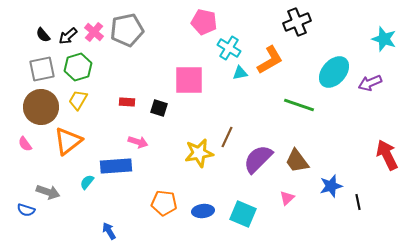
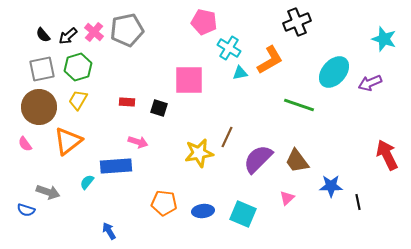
brown circle: moved 2 px left
blue star: rotated 15 degrees clockwise
